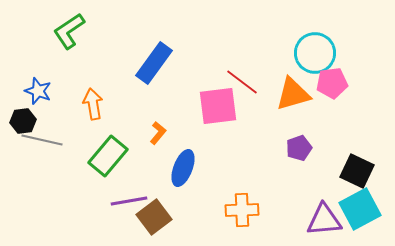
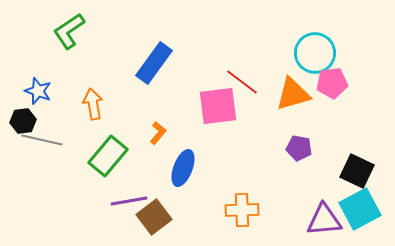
purple pentagon: rotated 30 degrees clockwise
